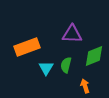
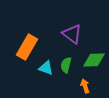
purple triangle: rotated 35 degrees clockwise
orange rectangle: rotated 40 degrees counterclockwise
green diamond: moved 4 px down; rotated 20 degrees clockwise
cyan triangle: rotated 42 degrees counterclockwise
